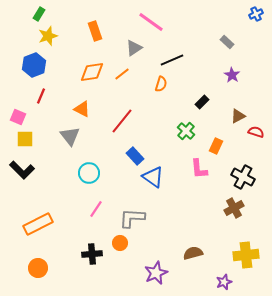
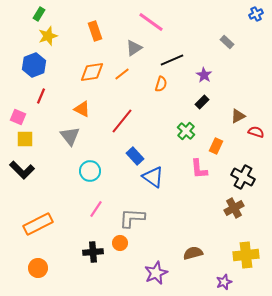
purple star at (232, 75): moved 28 px left
cyan circle at (89, 173): moved 1 px right, 2 px up
black cross at (92, 254): moved 1 px right, 2 px up
